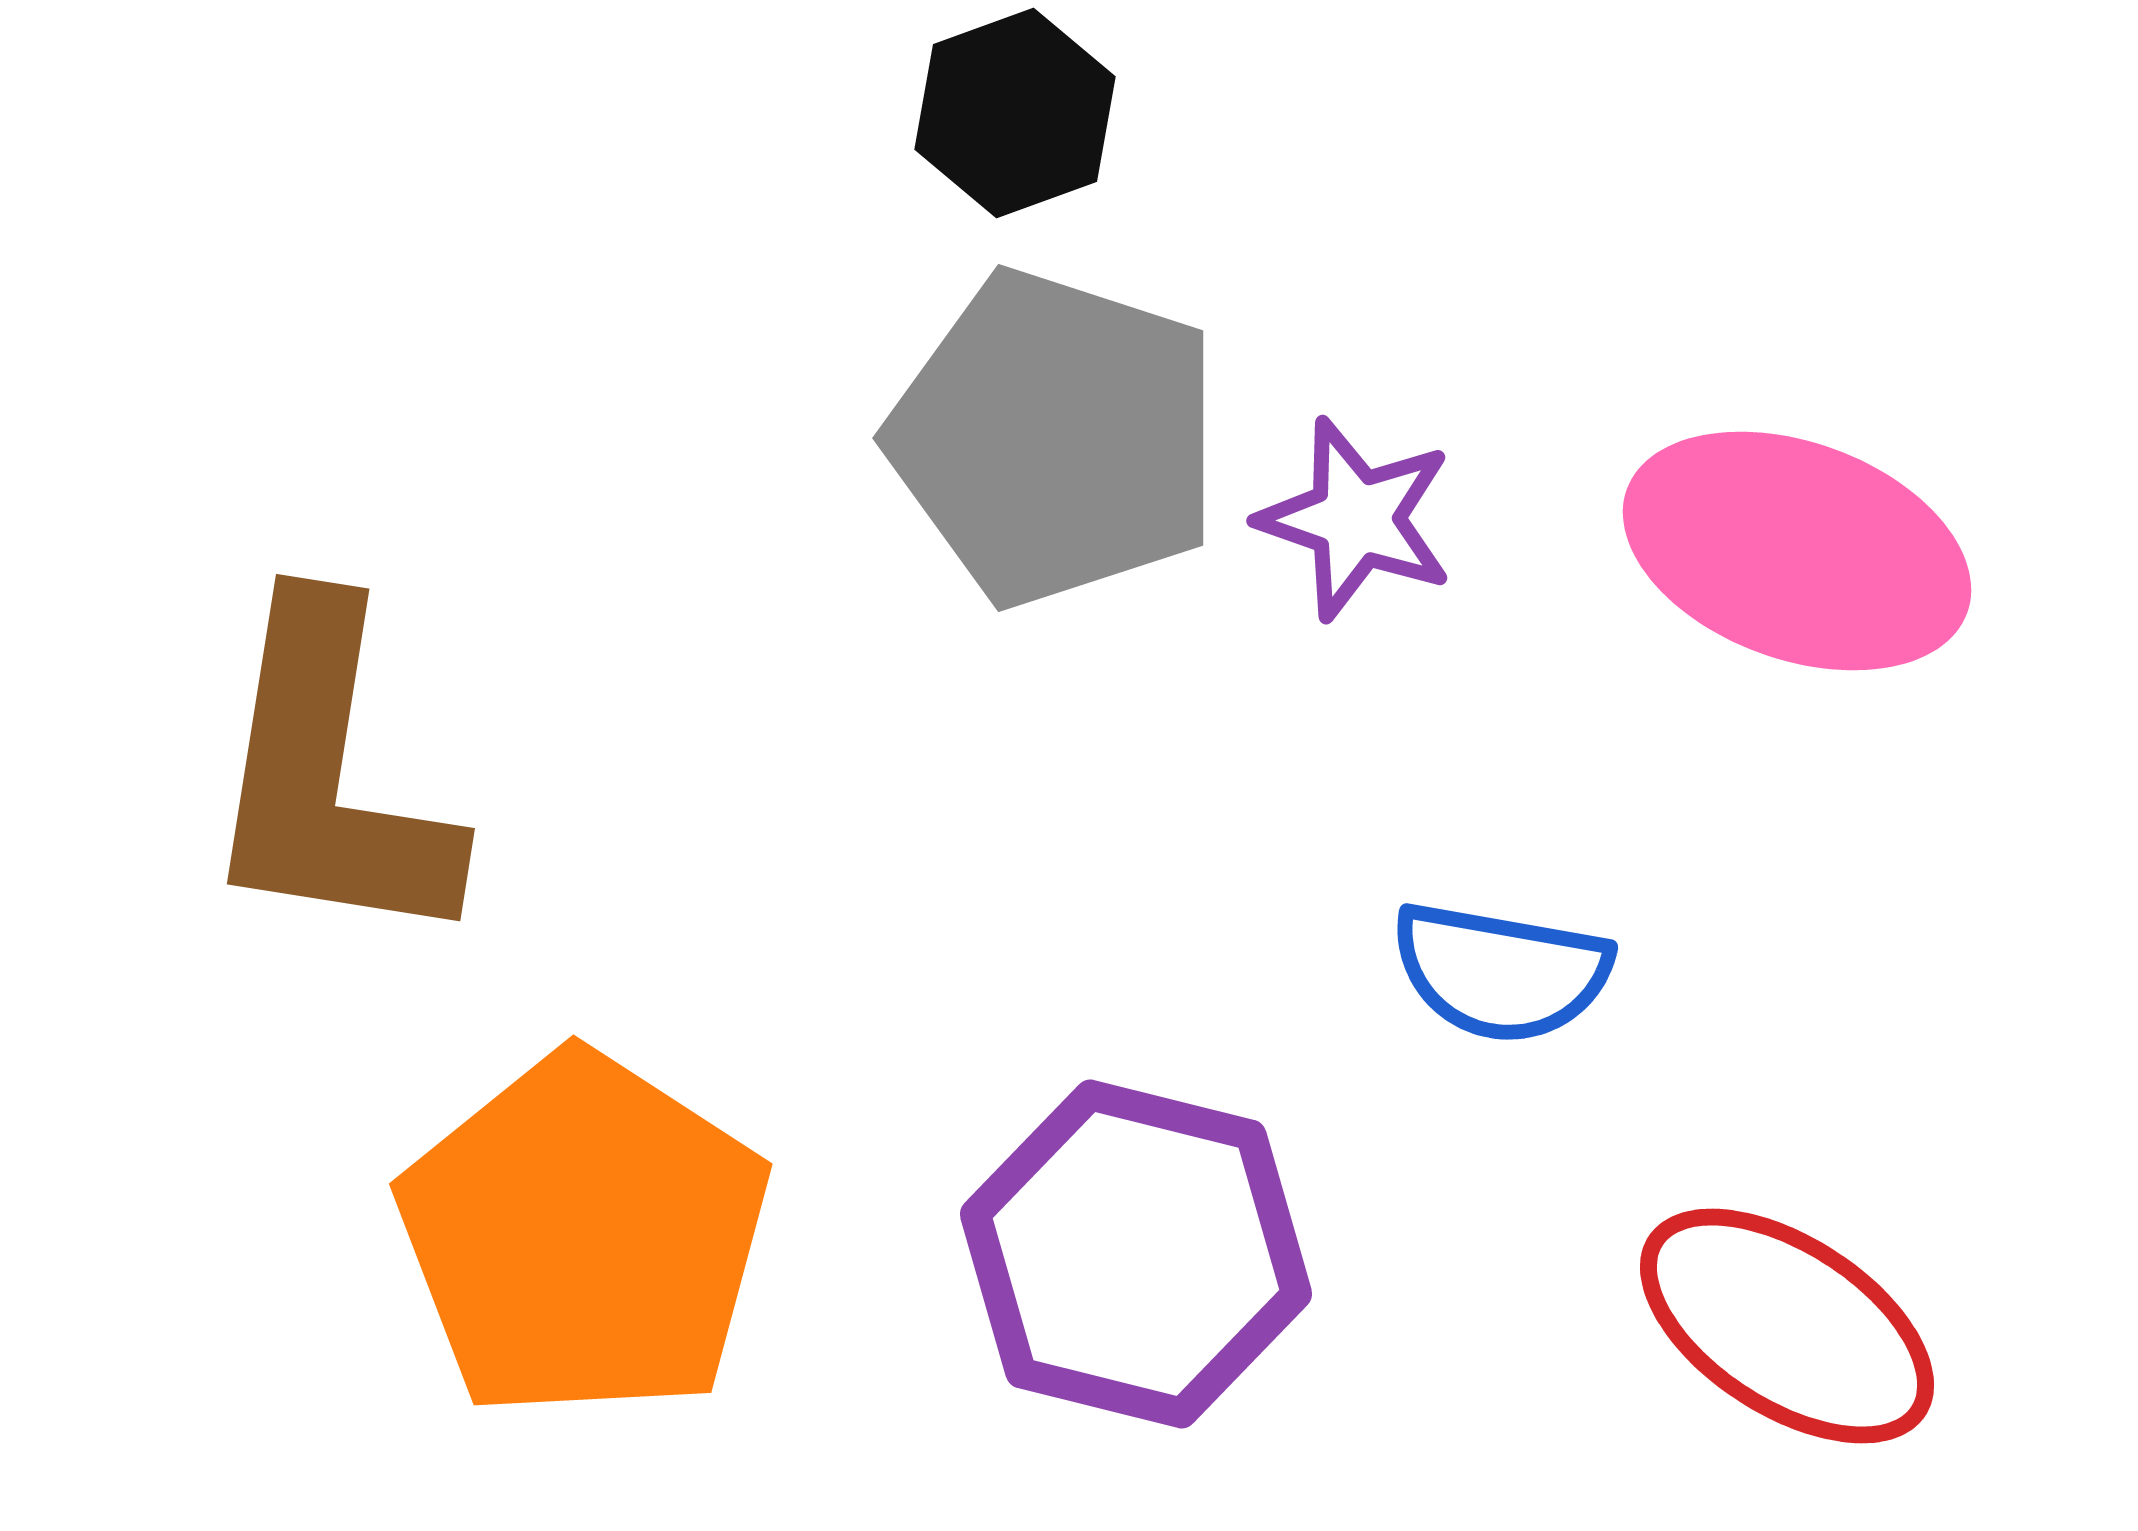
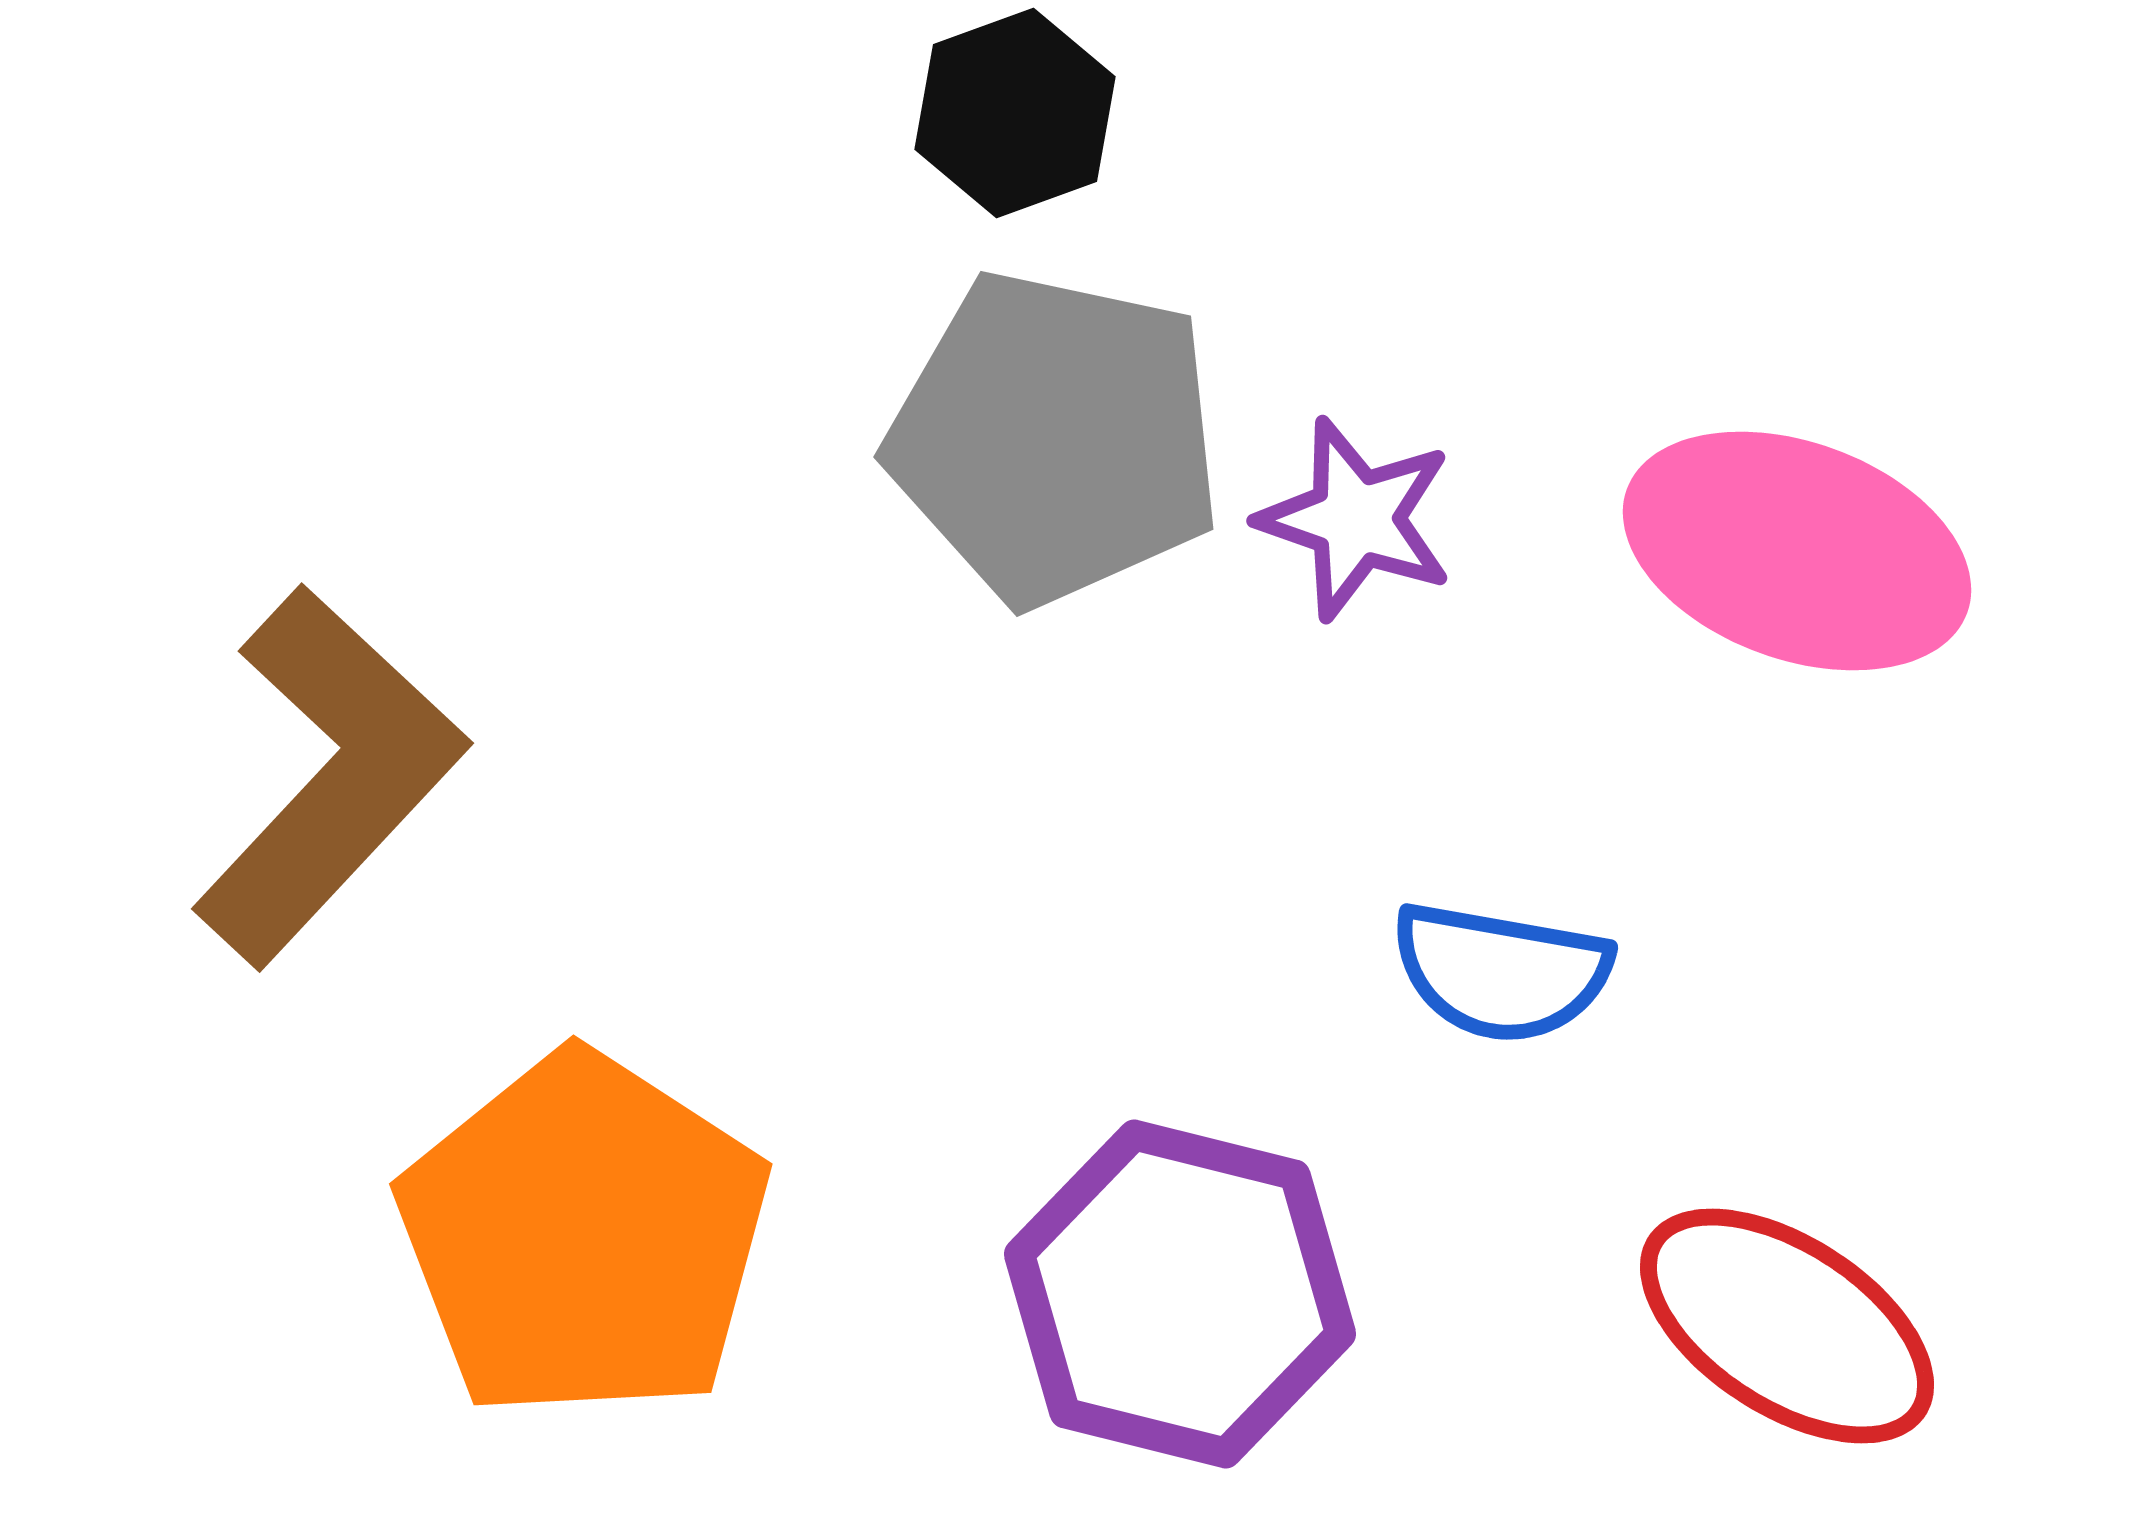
gray pentagon: rotated 6 degrees counterclockwise
brown L-shape: rotated 146 degrees counterclockwise
purple hexagon: moved 44 px right, 40 px down
